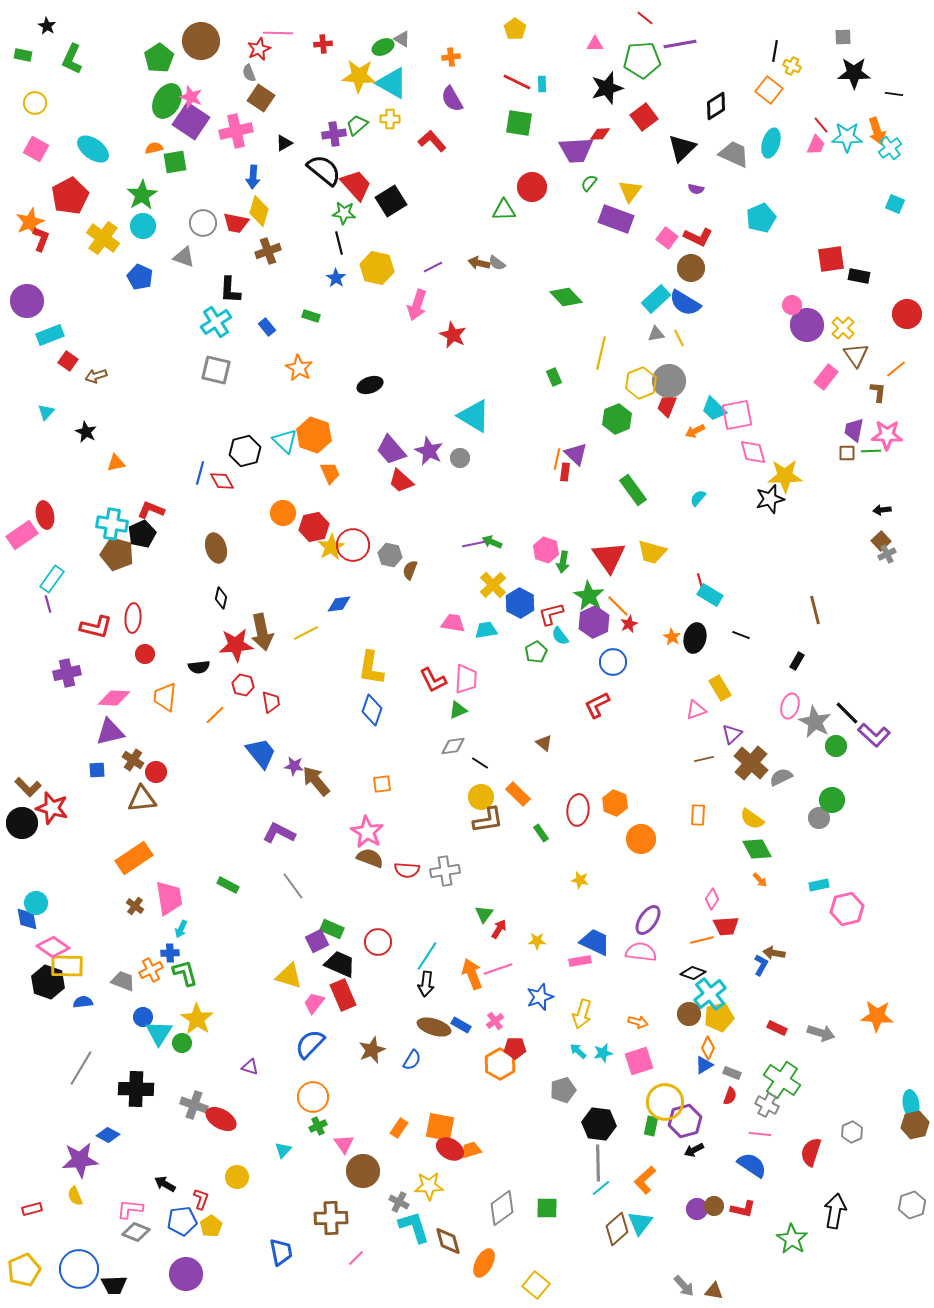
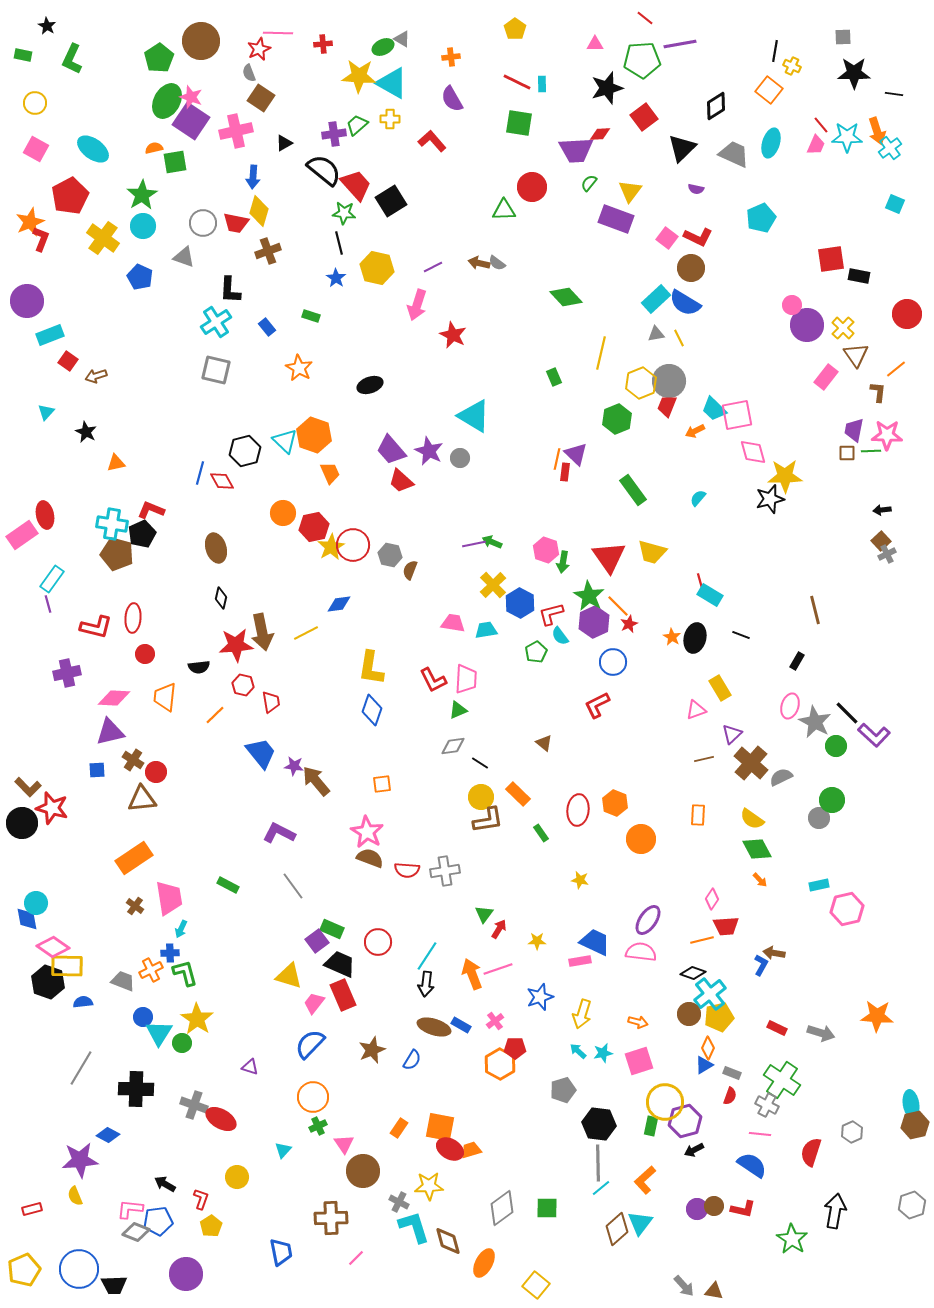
purple square at (317, 941): rotated 10 degrees counterclockwise
blue pentagon at (182, 1221): moved 24 px left
